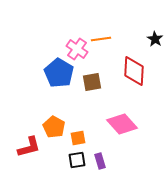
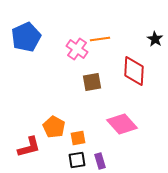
orange line: moved 1 px left
blue pentagon: moved 33 px left, 36 px up; rotated 16 degrees clockwise
